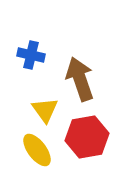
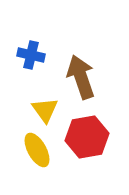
brown arrow: moved 1 px right, 2 px up
yellow ellipse: rotated 8 degrees clockwise
